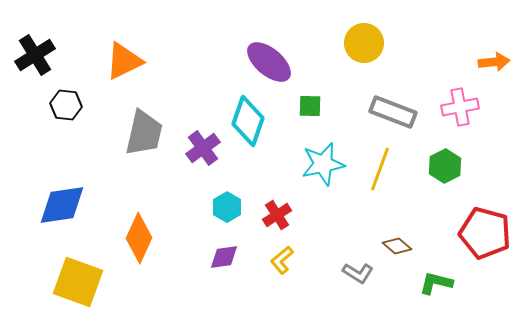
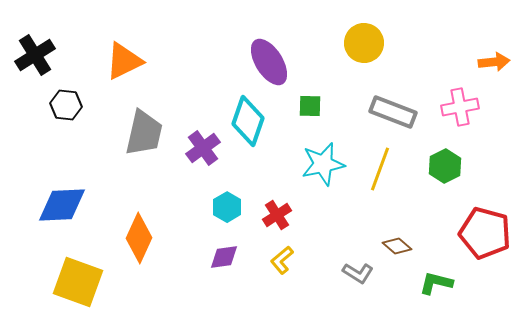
purple ellipse: rotated 18 degrees clockwise
blue diamond: rotated 6 degrees clockwise
